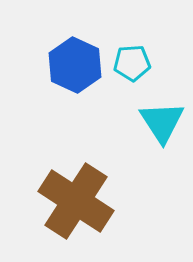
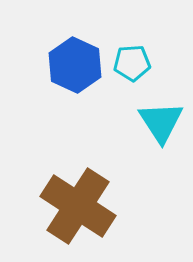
cyan triangle: moved 1 px left
brown cross: moved 2 px right, 5 px down
